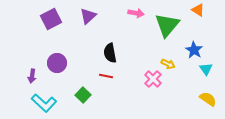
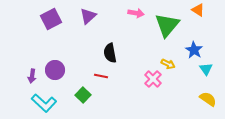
purple circle: moved 2 px left, 7 px down
red line: moved 5 px left
